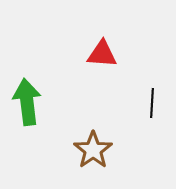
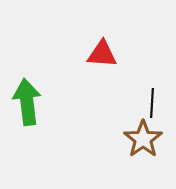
brown star: moved 50 px right, 11 px up
